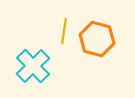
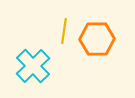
orange hexagon: rotated 16 degrees counterclockwise
